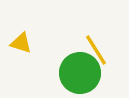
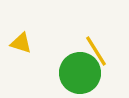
yellow line: moved 1 px down
